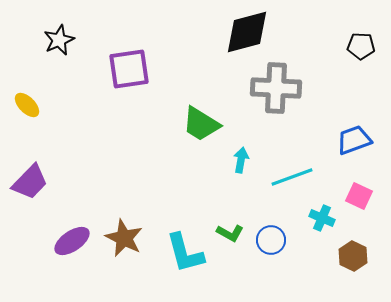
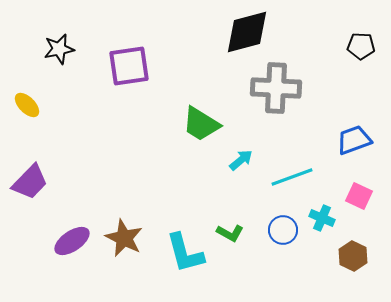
black star: moved 9 px down; rotated 12 degrees clockwise
purple square: moved 3 px up
cyan arrow: rotated 40 degrees clockwise
blue circle: moved 12 px right, 10 px up
